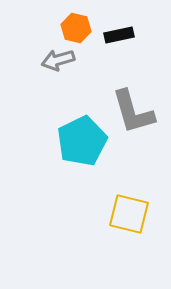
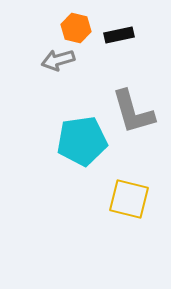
cyan pentagon: rotated 18 degrees clockwise
yellow square: moved 15 px up
